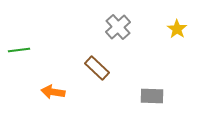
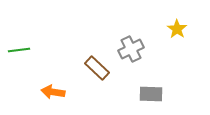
gray cross: moved 13 px right, 22 px down; rotated 15 degrees clockwise
gray rectangle: moved 1 px left, 2 px up
